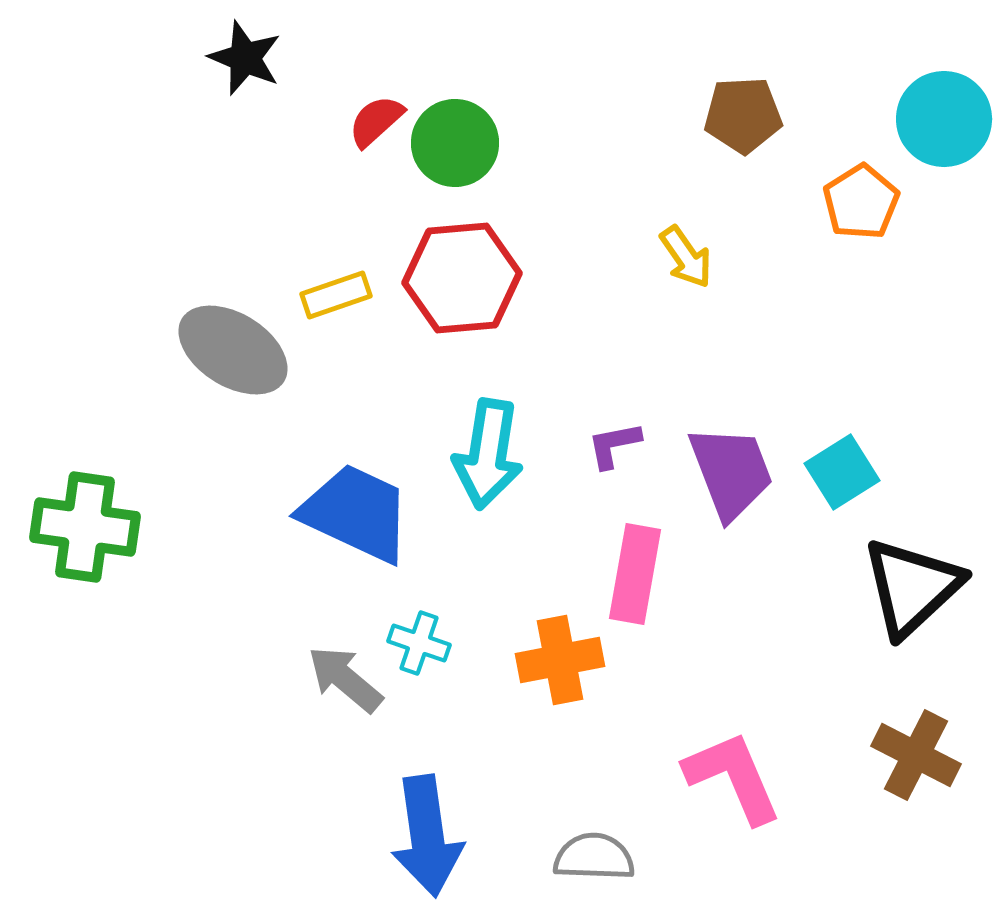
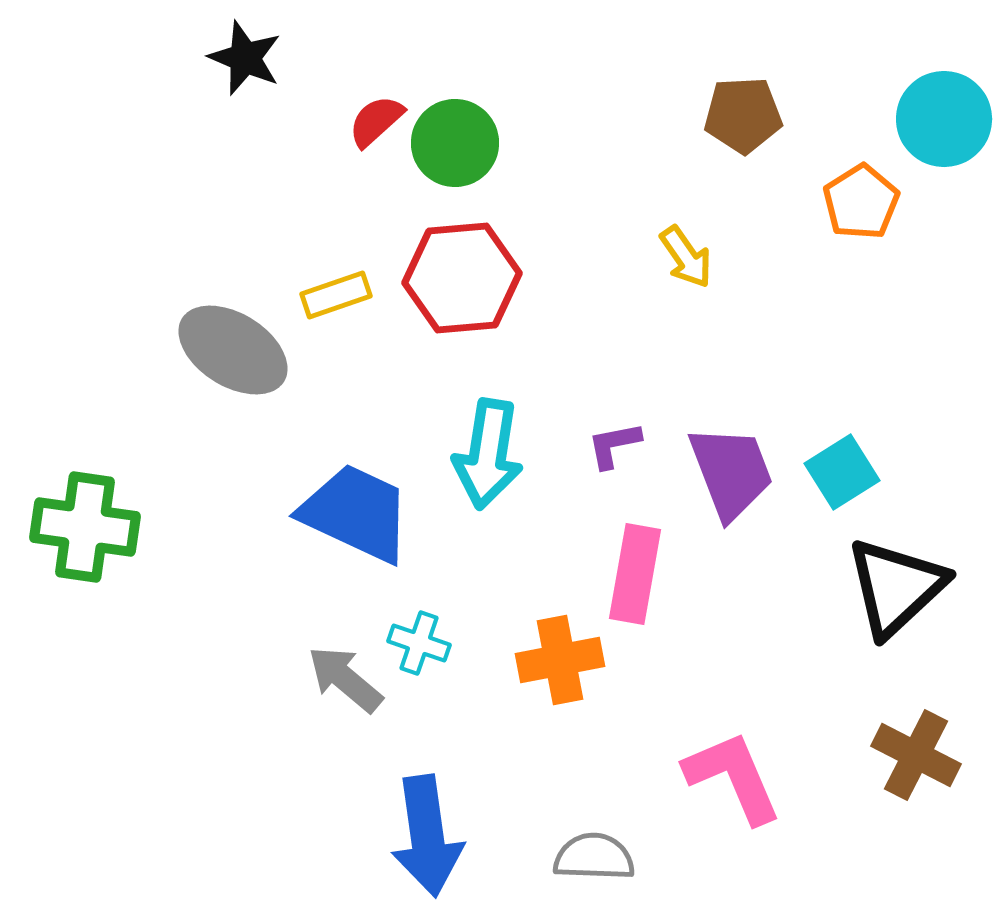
black triangle: moved 16 px left
